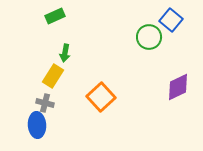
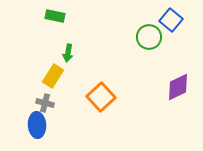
green rectangle: rotated 36 degrees clockwise
green arrow: moved 3 px right
